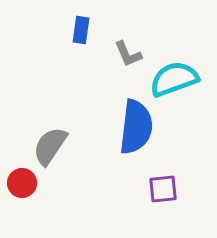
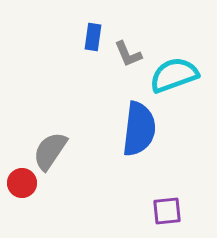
blue rectangle: moved 12 px right, 7 px down
cyan semicircle: moved 4 px up
blue semicircle: moved 3 px right, 2 px down
gray semicircle: moved 5 px down
purple square: moved 4 px right, 22 px down
